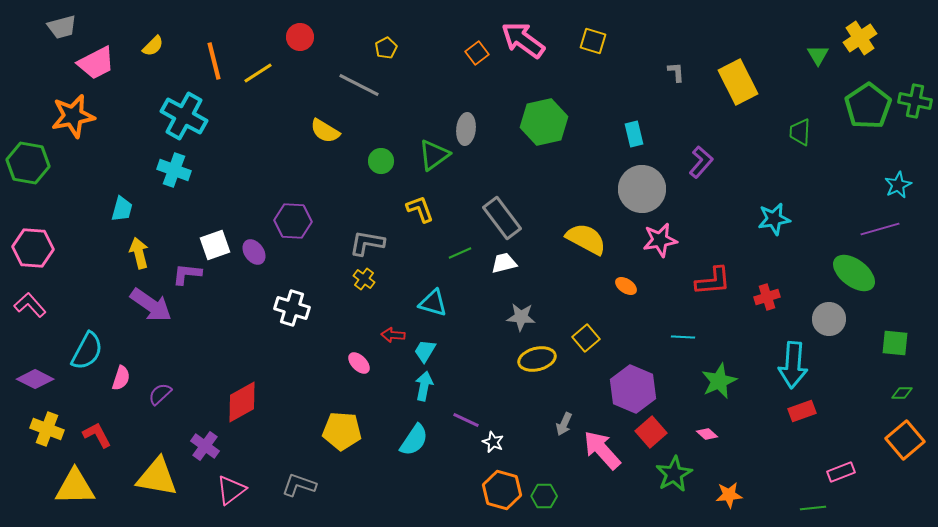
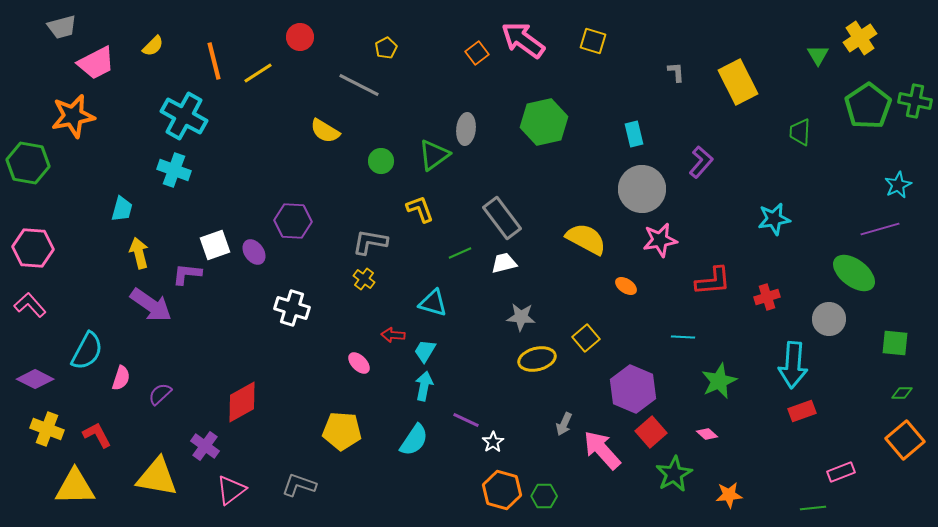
gray L-shape at (367, 243): moved 3 px right, 1 px up
white star at (493, 442): rotated 15 degrees clockwise
